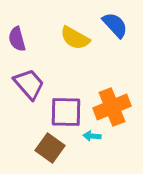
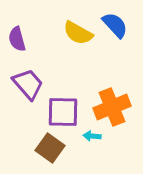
yellow semicircle: moved 3 px right, 5 px up
purple trapezoid: moved 1 px left
purple square: moved 3 px left
